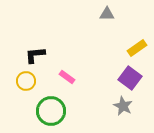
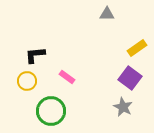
yellow circle: moved 1 px right
gray star: moved 1 px down
